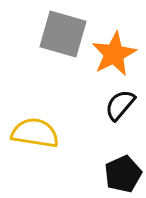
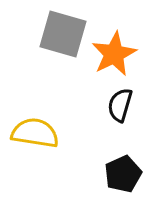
black semicircle: rotated 24 degrees counterclockwise
